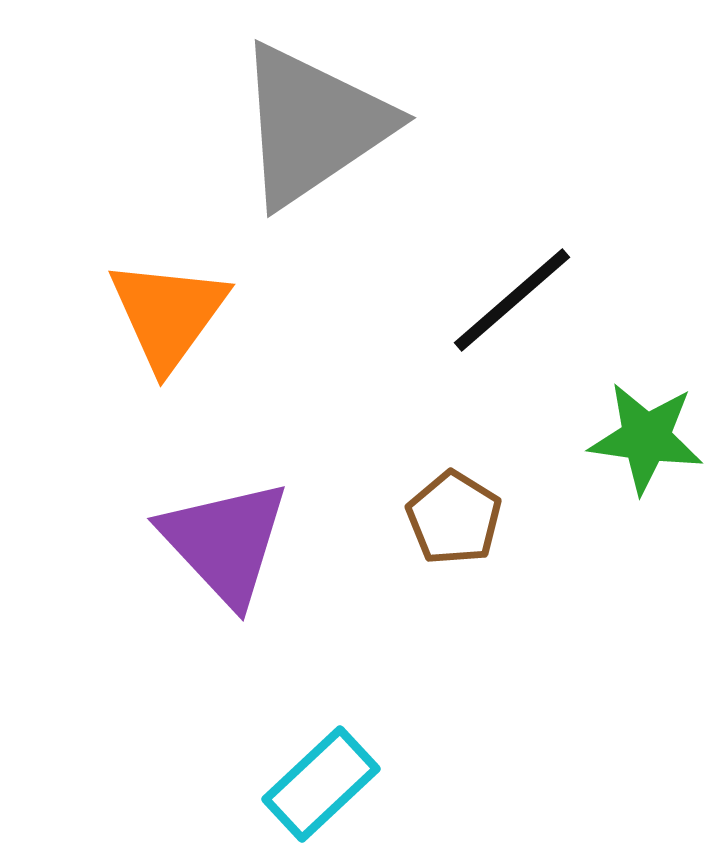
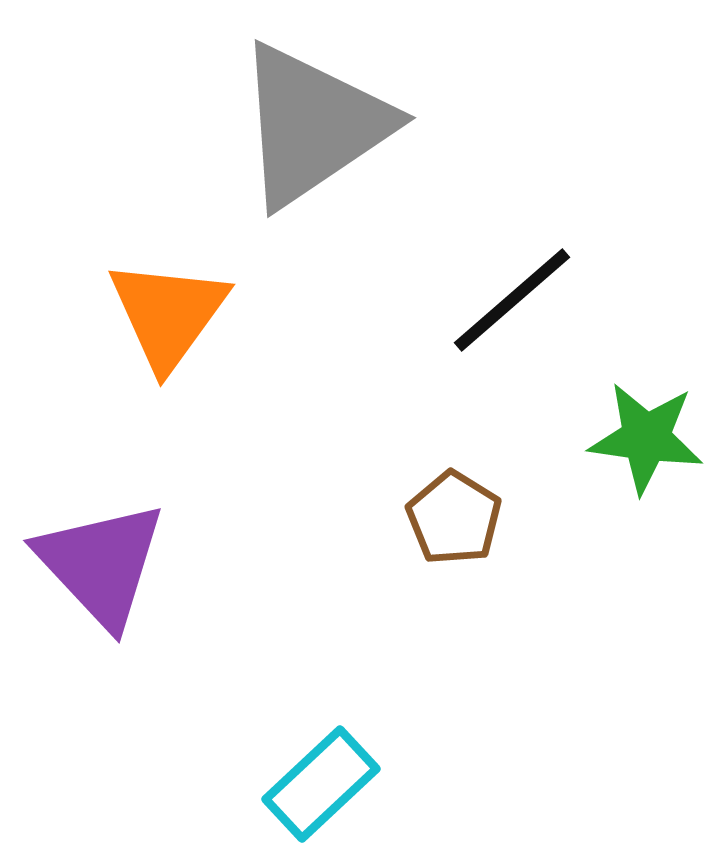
purple triangle: moved 124 px left, 22 px down
